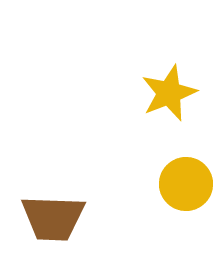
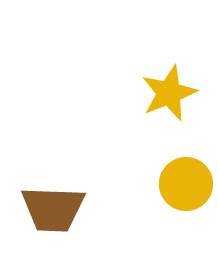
brown trapezoid: moved 9 px up
